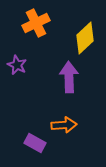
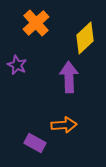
orange cross: rotated 16 degrees counterclockwise
